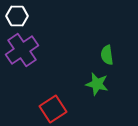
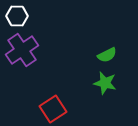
green semicircle: rotated 108 degrees counterclockwise
green star: moved 8 px right, 1 px up
